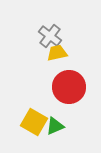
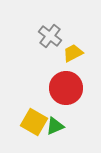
yellow trapezoid: moved 16 px right; rotated 15 degrees counterclockwise
red circle: moved 3 px left, 1 px down
